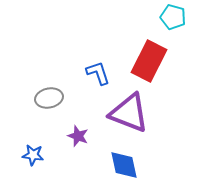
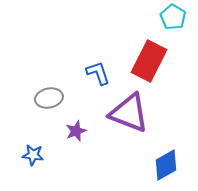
cyan pentagon: rotated 15 degrees clockwise
purple star: moved 2 px left, 5 px up; rotated 30 degrees clockwise
blue diamond: moved 42 px right; rotated 72 degrees clockwise
